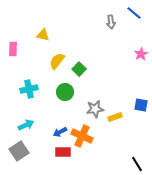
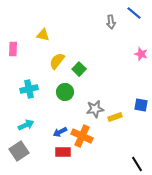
pink star: rotated 24 degrees counterclockwise
